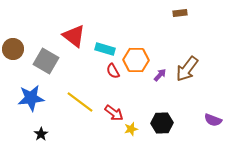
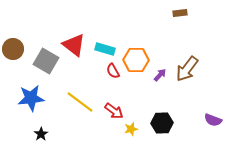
red triangle: moved 9 px down
red arrow: moved 2 px up
